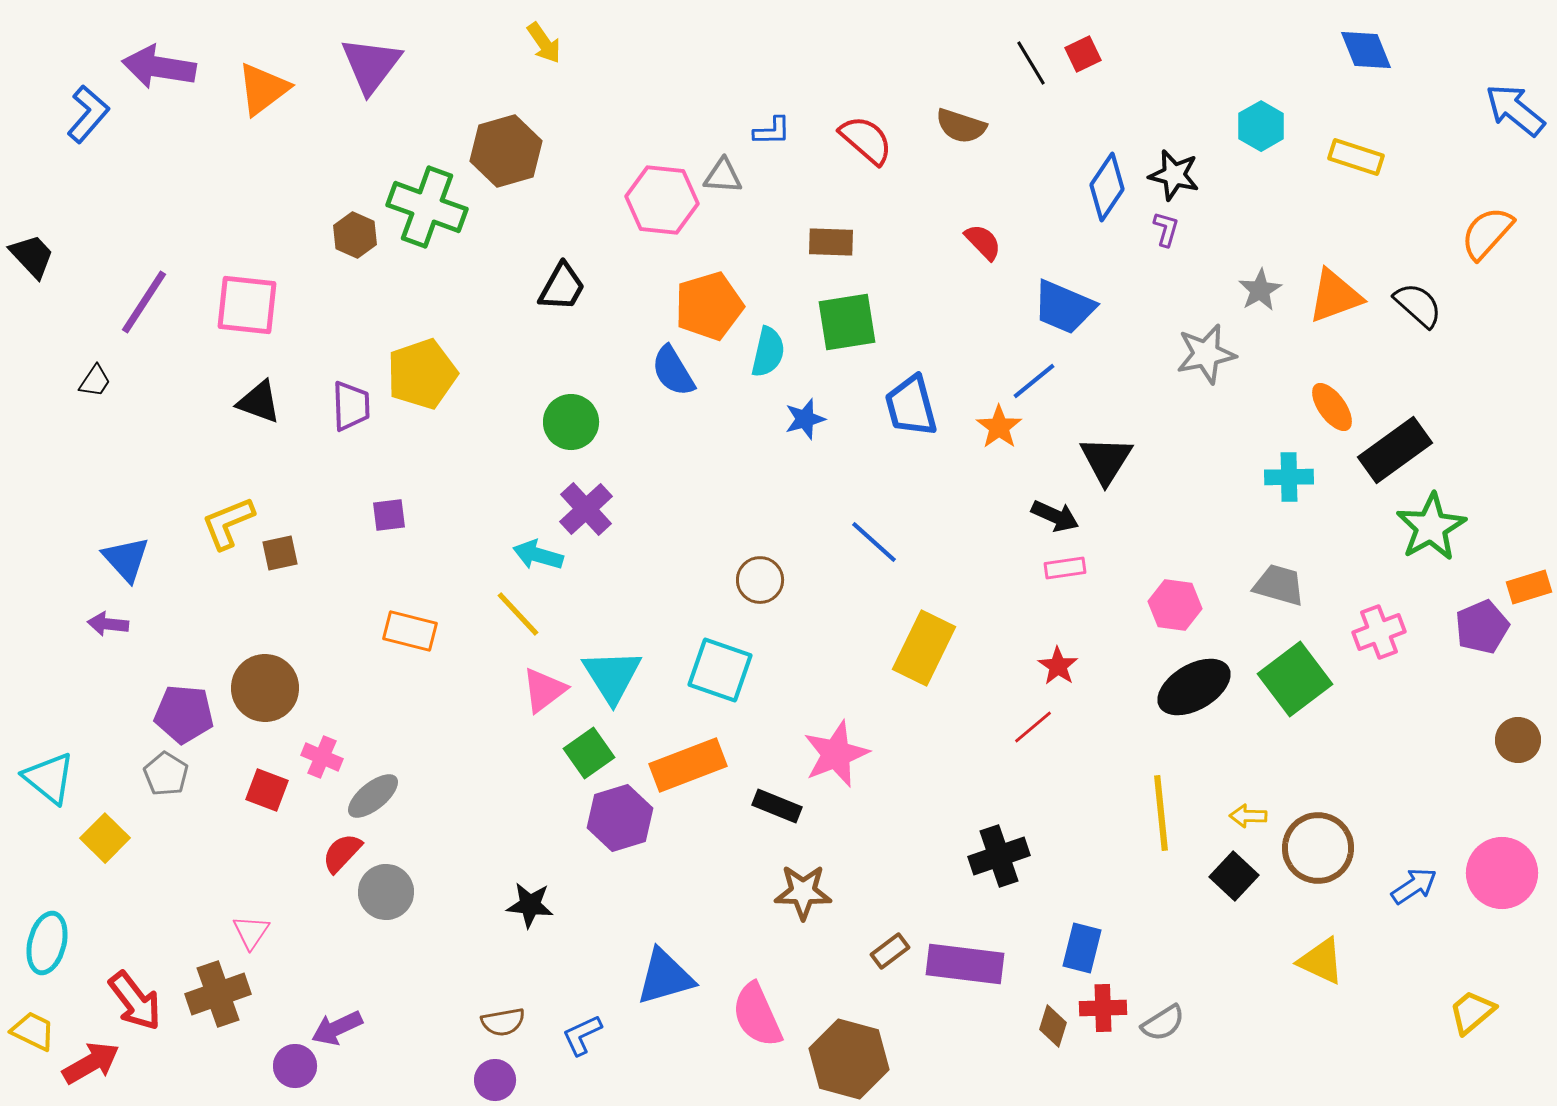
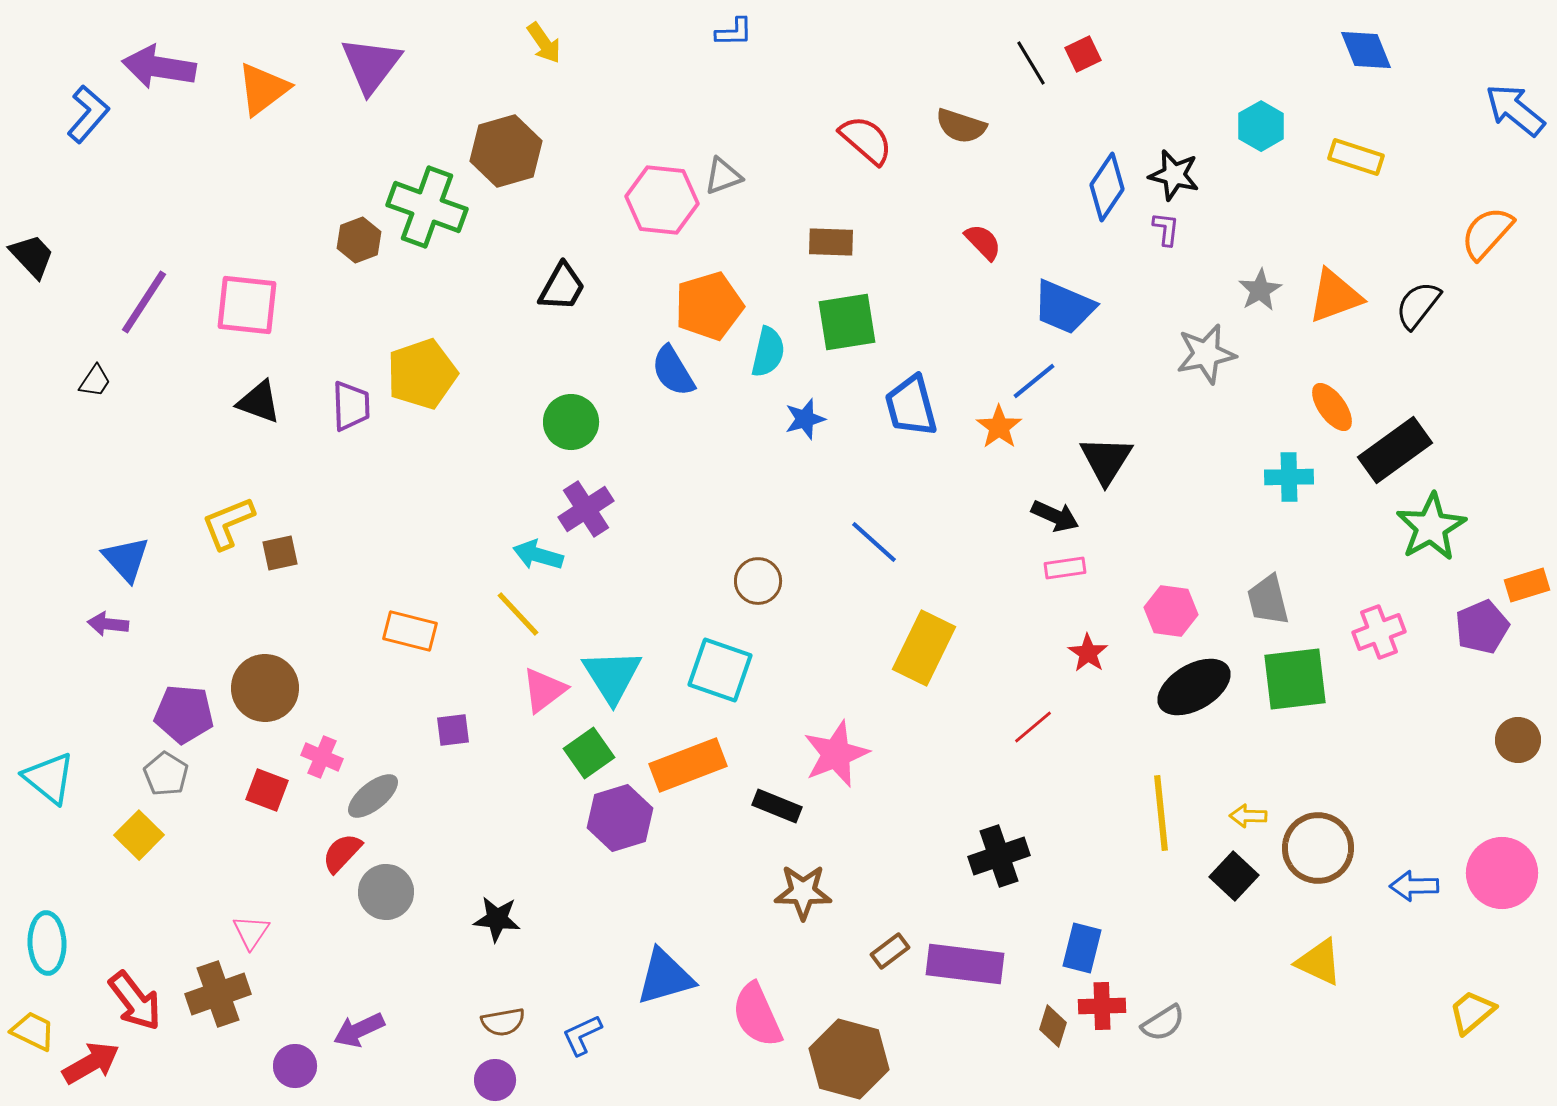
blue L-shape at (772, 131): moved 38 px left, 99 px up
gray triangle at (723, 176): rotated 24 degrees counterclockwise
purple L-shape at (1166, 229): rotated 9 degrees counterclockwise
brown hexagon at (355, 235): moved 4 px right, 5 px down; rotated 15 degrees clockwise
black semicircle at (1418, 305): rotated 94 degrees counterclockwise
purple cross at (586, 509): rotated 10 degrees clockwise
purple square at (389, 515): moved 64 px right, 215 px down
brown circle at (760, 580): moved 2 px left, 1 px down
gray trapezoid at (1279, 585): moved 11 px left, 15 px down; rotated 120 degrees counterclockwise
orange rectangle at (1529, 587): moved 2 px left, 2 px up
pink hexagon at (1175, 605): moved 4 px left, 6 px down
red star at (1058, 666): moved 30 px right, 13 px up
green square at (1295, 679): rotated 30 degrees clockwise
yellow square at (105, 838): moved 34 px right, 3 px up
blue arrow at (1414, 886): rotated 147 degrees counterclockwise
black star at (530, 905): moved 33 px left, 14 px down
cyan ellipse at (47, 943): rotated 16 degrees counterclockwise
yellow triangle at (1321, 961): moved 2 px left, 1 px down
red cross at (1103, 1008): moved 1 px left, 2 px up
purple arrow at (337, 1028): moved 22 px right, 2 px down
